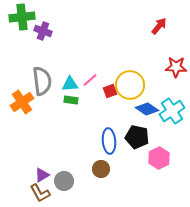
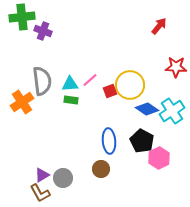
black pentagon: moved 5 px right, 4 px down; rotated 15 degrees clockwise
gray circle: moved 1 px left, 3 px up
